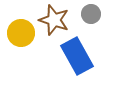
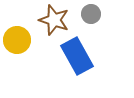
yellow circle: moved 4 px left, 7 px down
